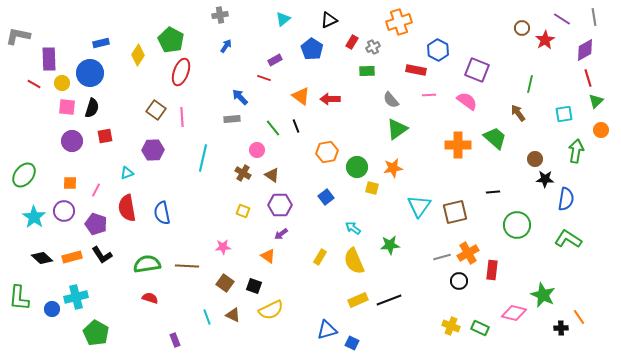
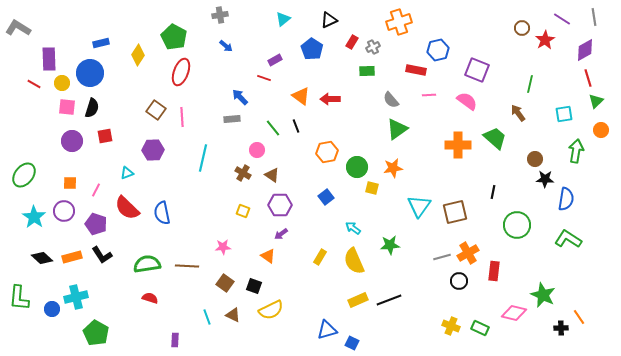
gray L-shape at (18, 36): moved 8 px up; rotated 20 degrees clockwise
green pentagon at (171, 40): moved 3 px right, 3 px up
blue arrow at (226, 46): rotated 96 degrees clockwise
blue hexagon at (438, 50): rotated 20 degrees clockwise
black line at (493, 192): rotated 72 degrees counterclockwise
red semicircle at (127, 208): rotated 36 degrees counterclockwise
red rectangle at (492, 270): moved 2 px right, 1 px down
purple rectangle at (175, 340): rotated 24 degrees clockwise
